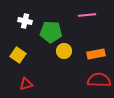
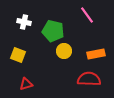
pink line: rotated 60 degrees clockwise
white cross: moved 1 px left, 1 px down
green pentagon: moved 2 px right, 1 px up; rotated 10 degrees clockwise
yellow square: rotated 14 degrees counterclockwise
red semicircle: moved 10 px left, 1 px up
